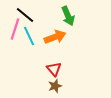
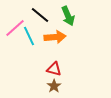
black line: moved 15 px right
pink line: moved 1 px up; rotated 30 degrees clockwise
orange arrow: rotated 15 degrees clockwise
red triangle: rotated 35 degrees counterclockwise
brown star: moved 1 px left; rotated 16 degrees counterclockwise
